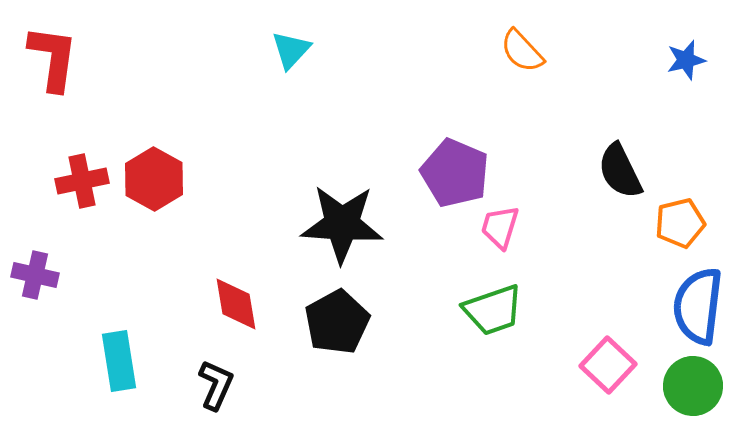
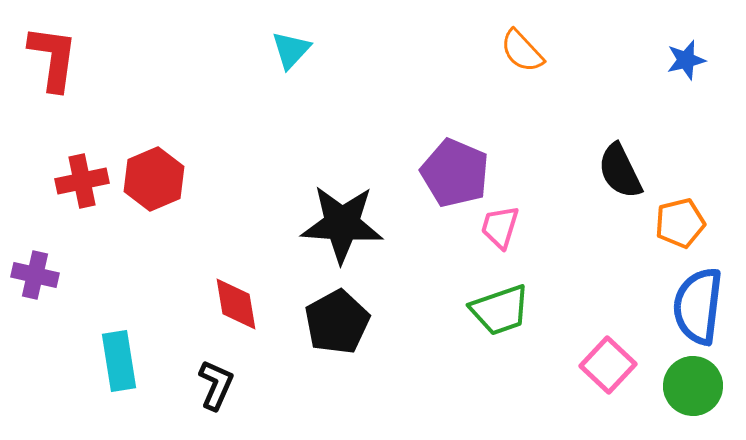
red hexagon: rotated 8 degrees clockwise
green trapezoid: moved 7 px right
